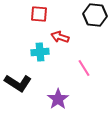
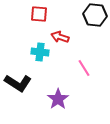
cyan cross: rotated 12 degrees clockwise
